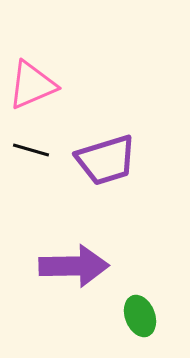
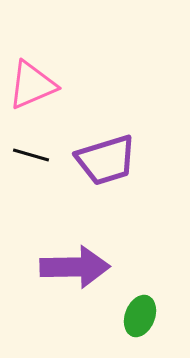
black line: moved 5 px down
purple arrow: moved 1 px right, 1 px down
green ellipse: rotated 42 degrees clockwise
